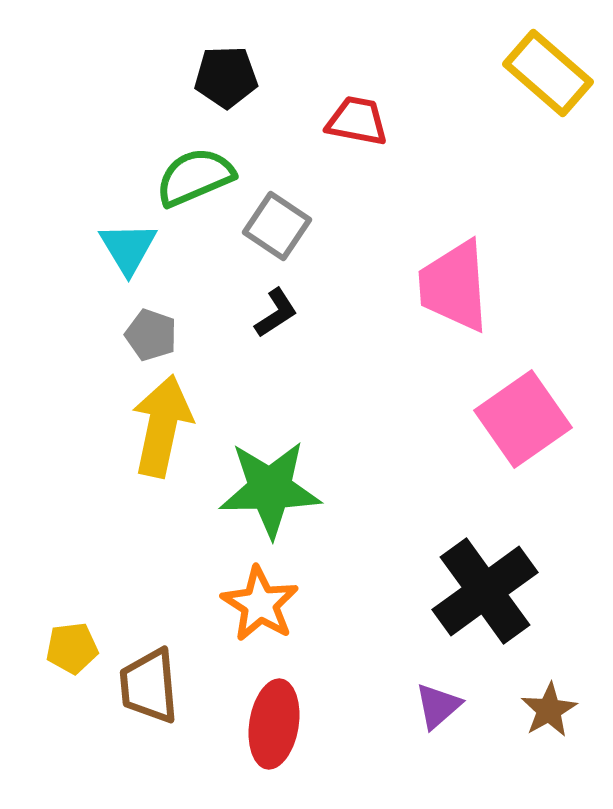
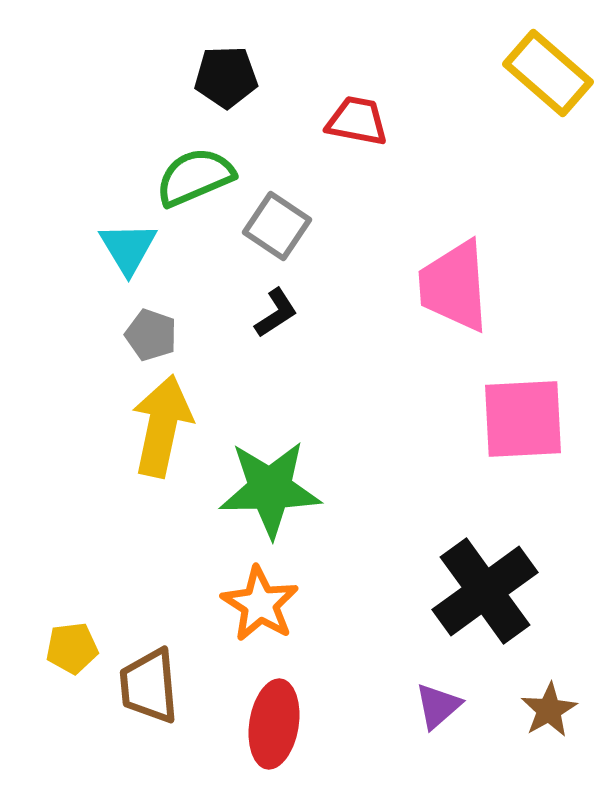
pink square: rotated 32 degrees clockwise
